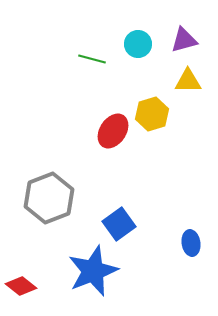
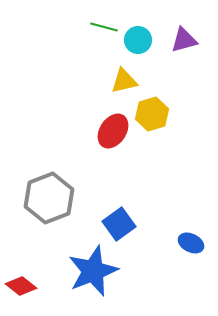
cyan circle: moved 4 px up
green line: moved 12 px right, 32 px up
yellow triangle: moved 64 px left; rotated 12 degrees counterclockwise
blue ellipse: rotated 55 degrees counterclockwise
